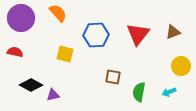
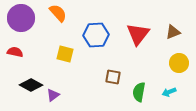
yellow circle: moved 2 px left, 3 px up
purple triangle: rotated 24 degrees counterclockwise
